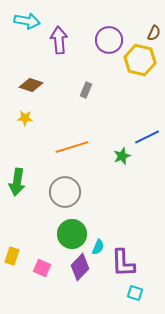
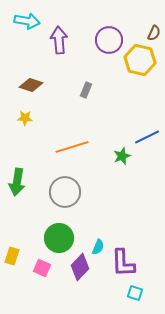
green circle: moved 13 px left, 4 px down
